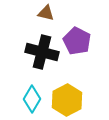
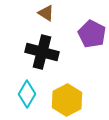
brown triangle: rotated 18 degrees clockwise
purple pentagon: moved 15 px right, 7 px up
cyan diamond: moved 5 px left, 5 px up
